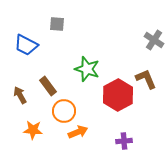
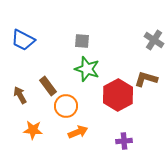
gray square: moved 25 px right, 17 px down
blue trapezoid: moved 3 px left, 5 px up
brown L-shape: rotated 50 degrees counterclockwise
orange circle: moved 2 px right, 5 px up
